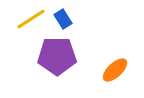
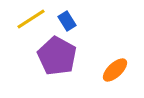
blue rectangle: moved 4 px right, 2 px down
purple pentagon: rotated 30 degrees clockwise
